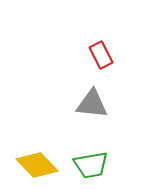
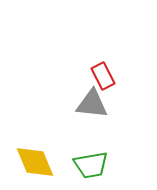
red rectangle: moved 2 px right, 21 px down
yellow diamond: moved 2 px left, 3 px up; rotated 21 degrees clockwise
